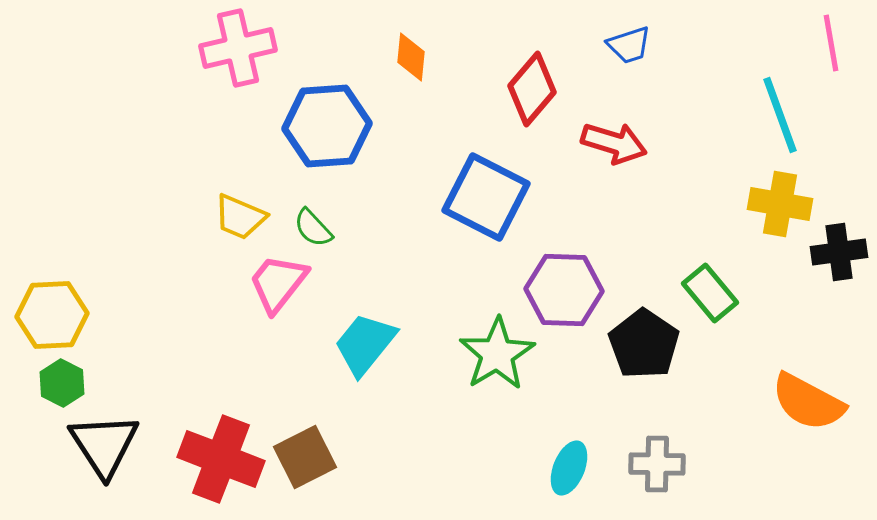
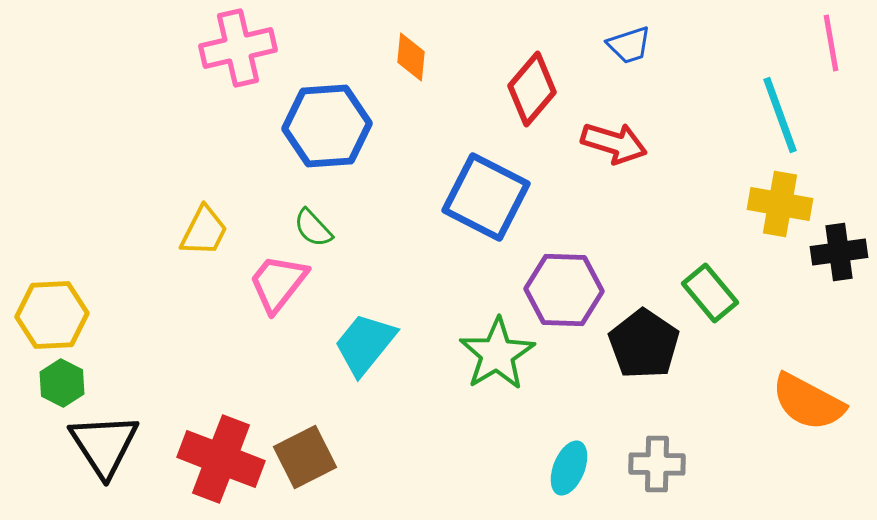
yellow trapezoid: moved 36 px left, 14 px down; rotated 86 degrees counterclockwise
